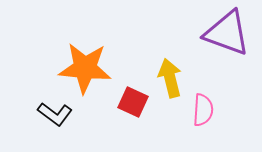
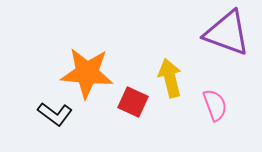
orange star: moved 2 px right, 5 px down
pink semicircle: moved 12 px right, 5 px up; rotated 24 degrees counterclockwise
